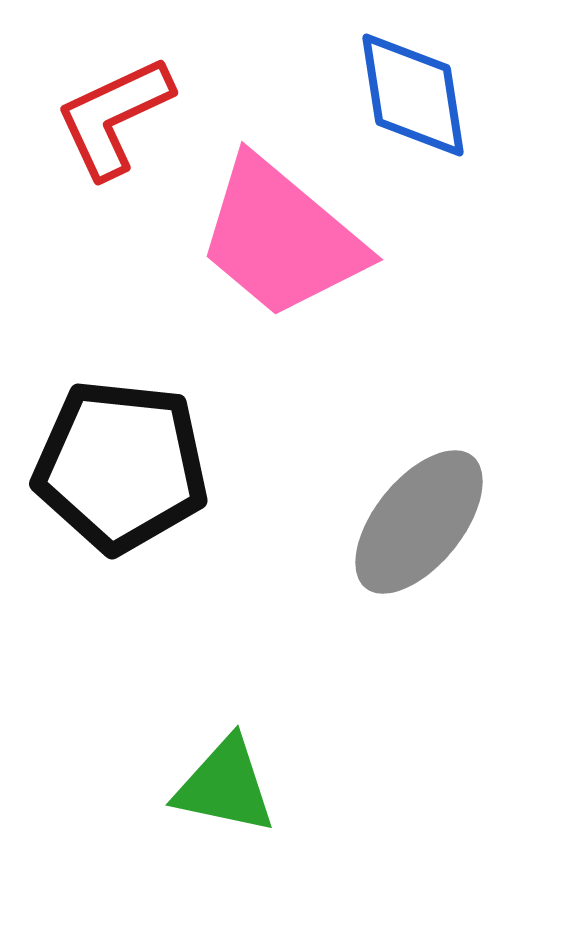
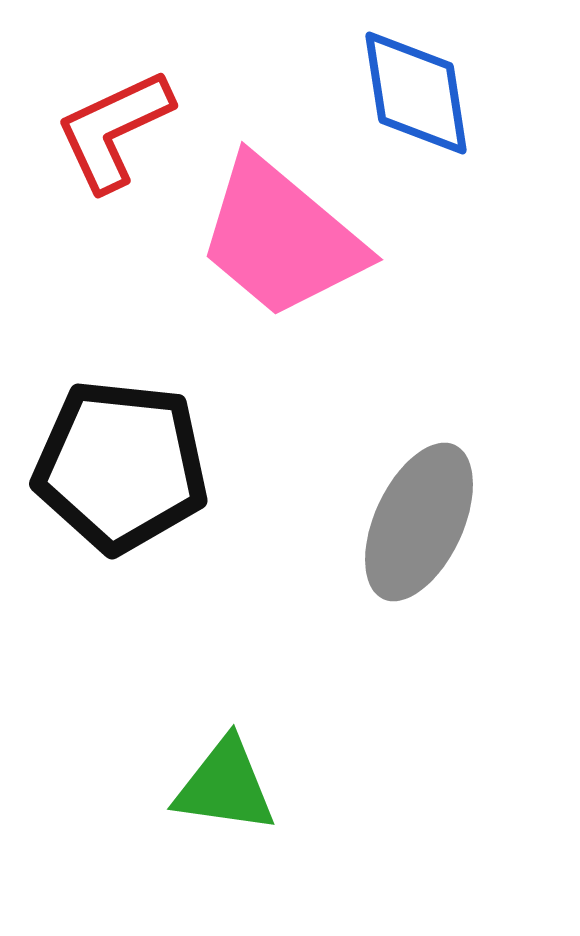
blue diamond: moved 3 px right, 2 px up
red L-shape: moved 13 px down
gray ellipse: rotated 14 degrees counterclockwise
green triangle: rotated 4 degrees counterclockwise
